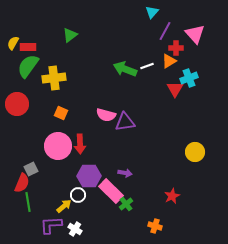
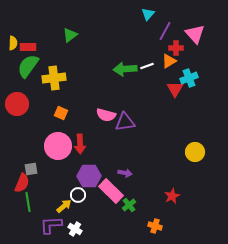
cyan triangle: moved 4 px left, 2 px down
yellow semicircle: rotated 152 degrees clockwise
green arrow: rotated 25 degrees counterclockwise
gray square: rotated 16 degrees clockwise
green cross: moved 3 px right, 1 px down
